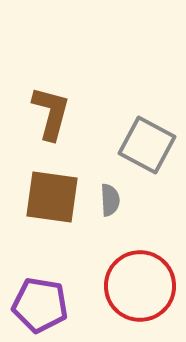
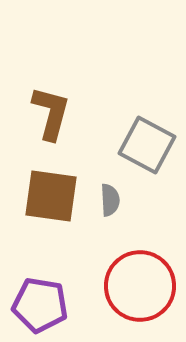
brown square: moved 1 px left, 1 px up
